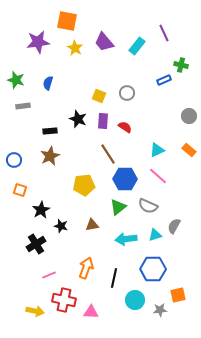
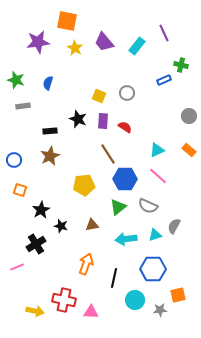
orange arrow at (86, 268): moved 4 px up
pink line at (49, 275): moved 32 px left, 8 px up
